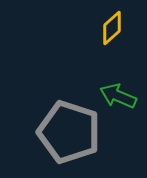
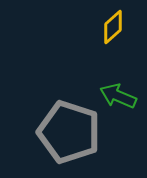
yellow diamond: moved 1 px right, 1 px up
